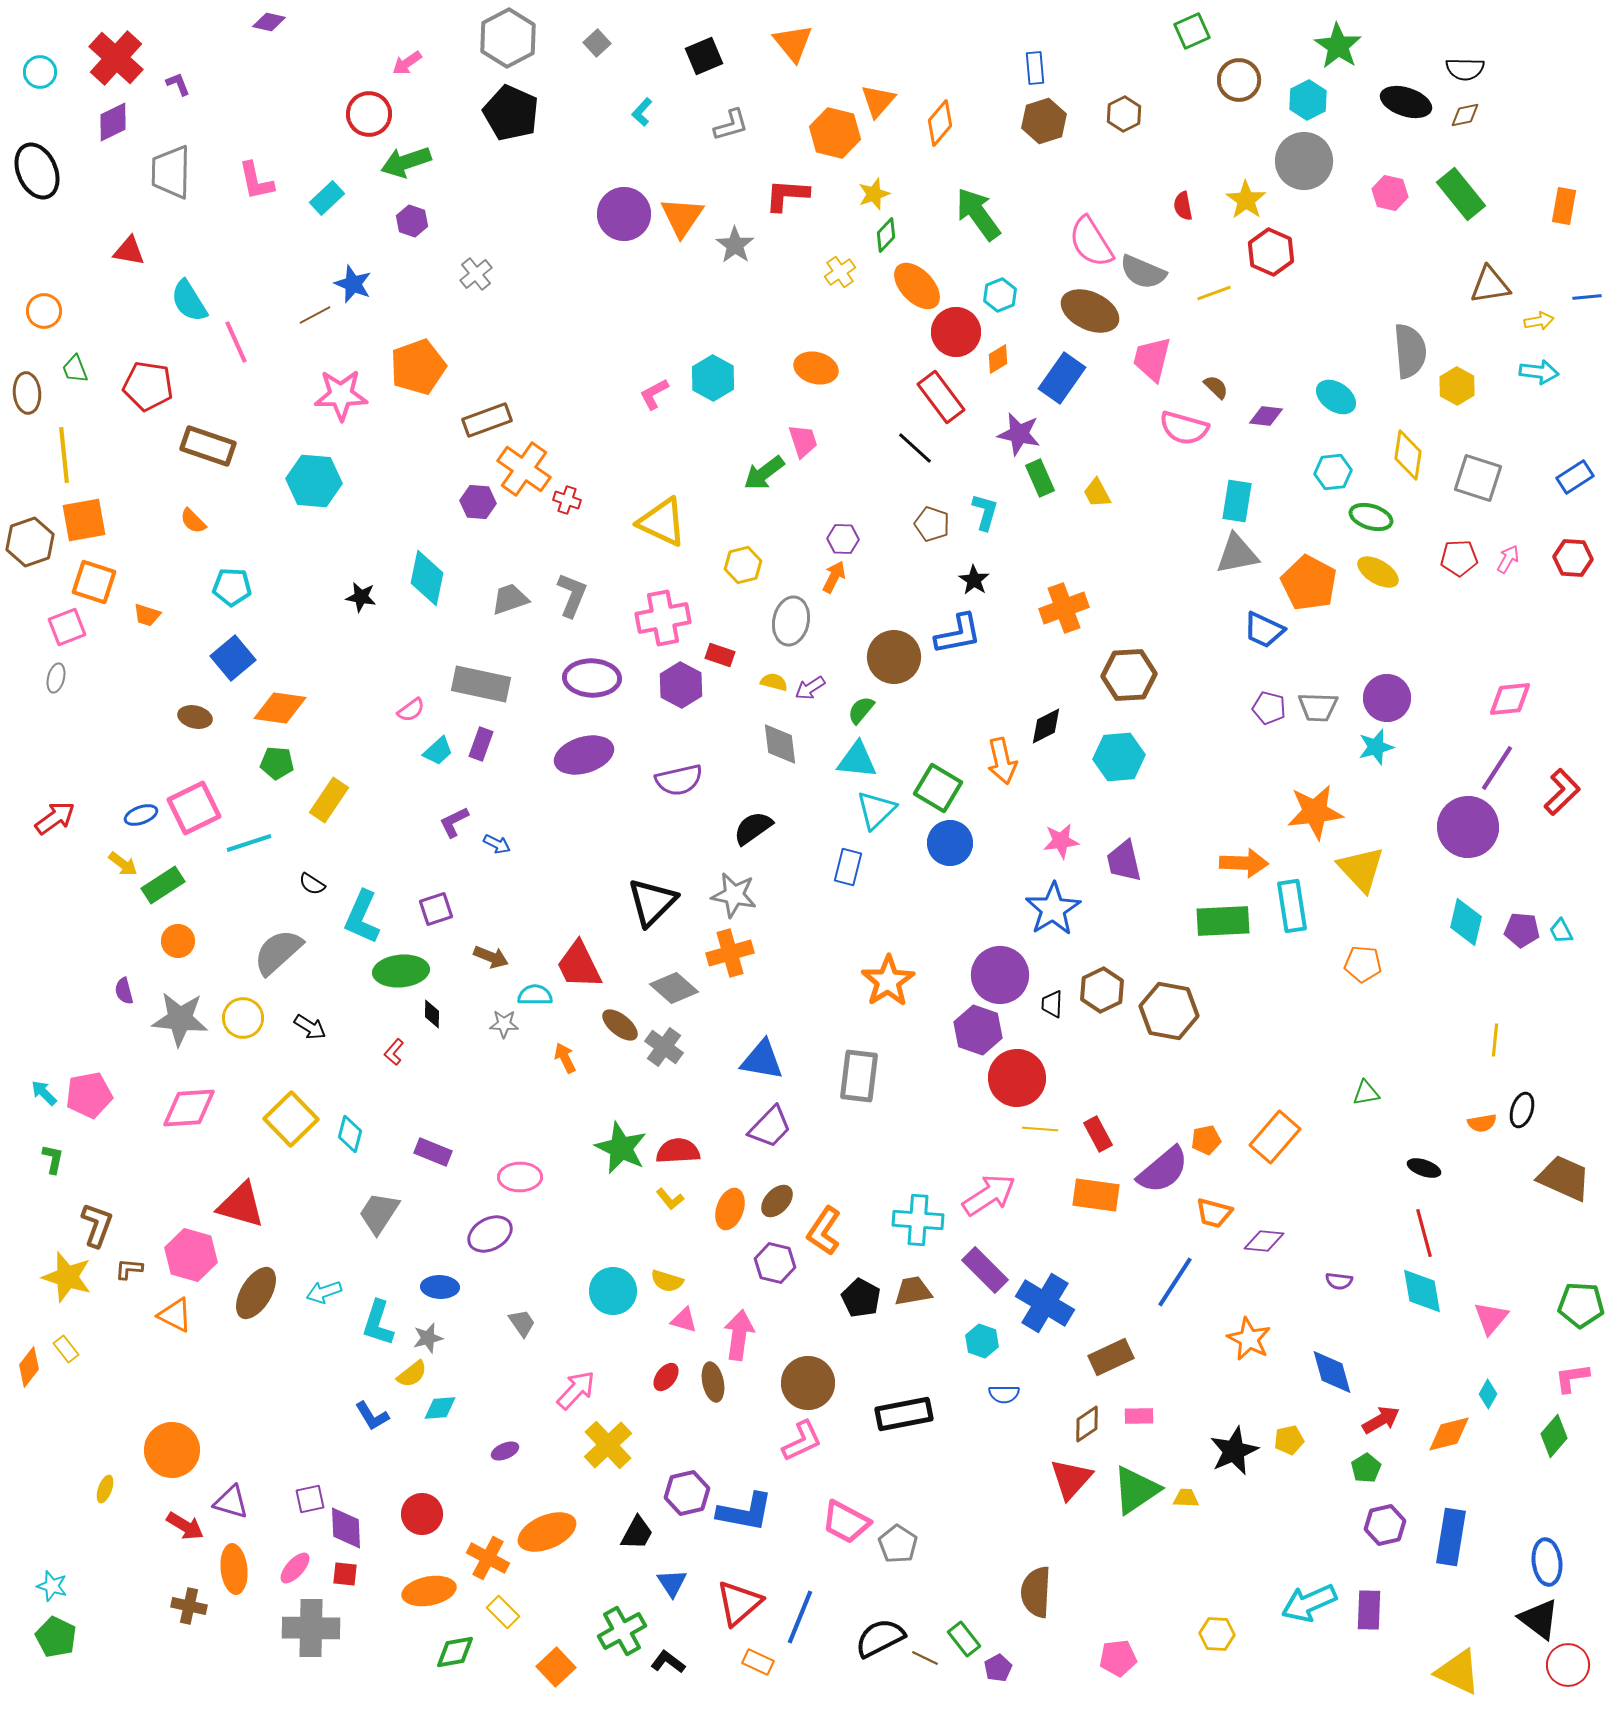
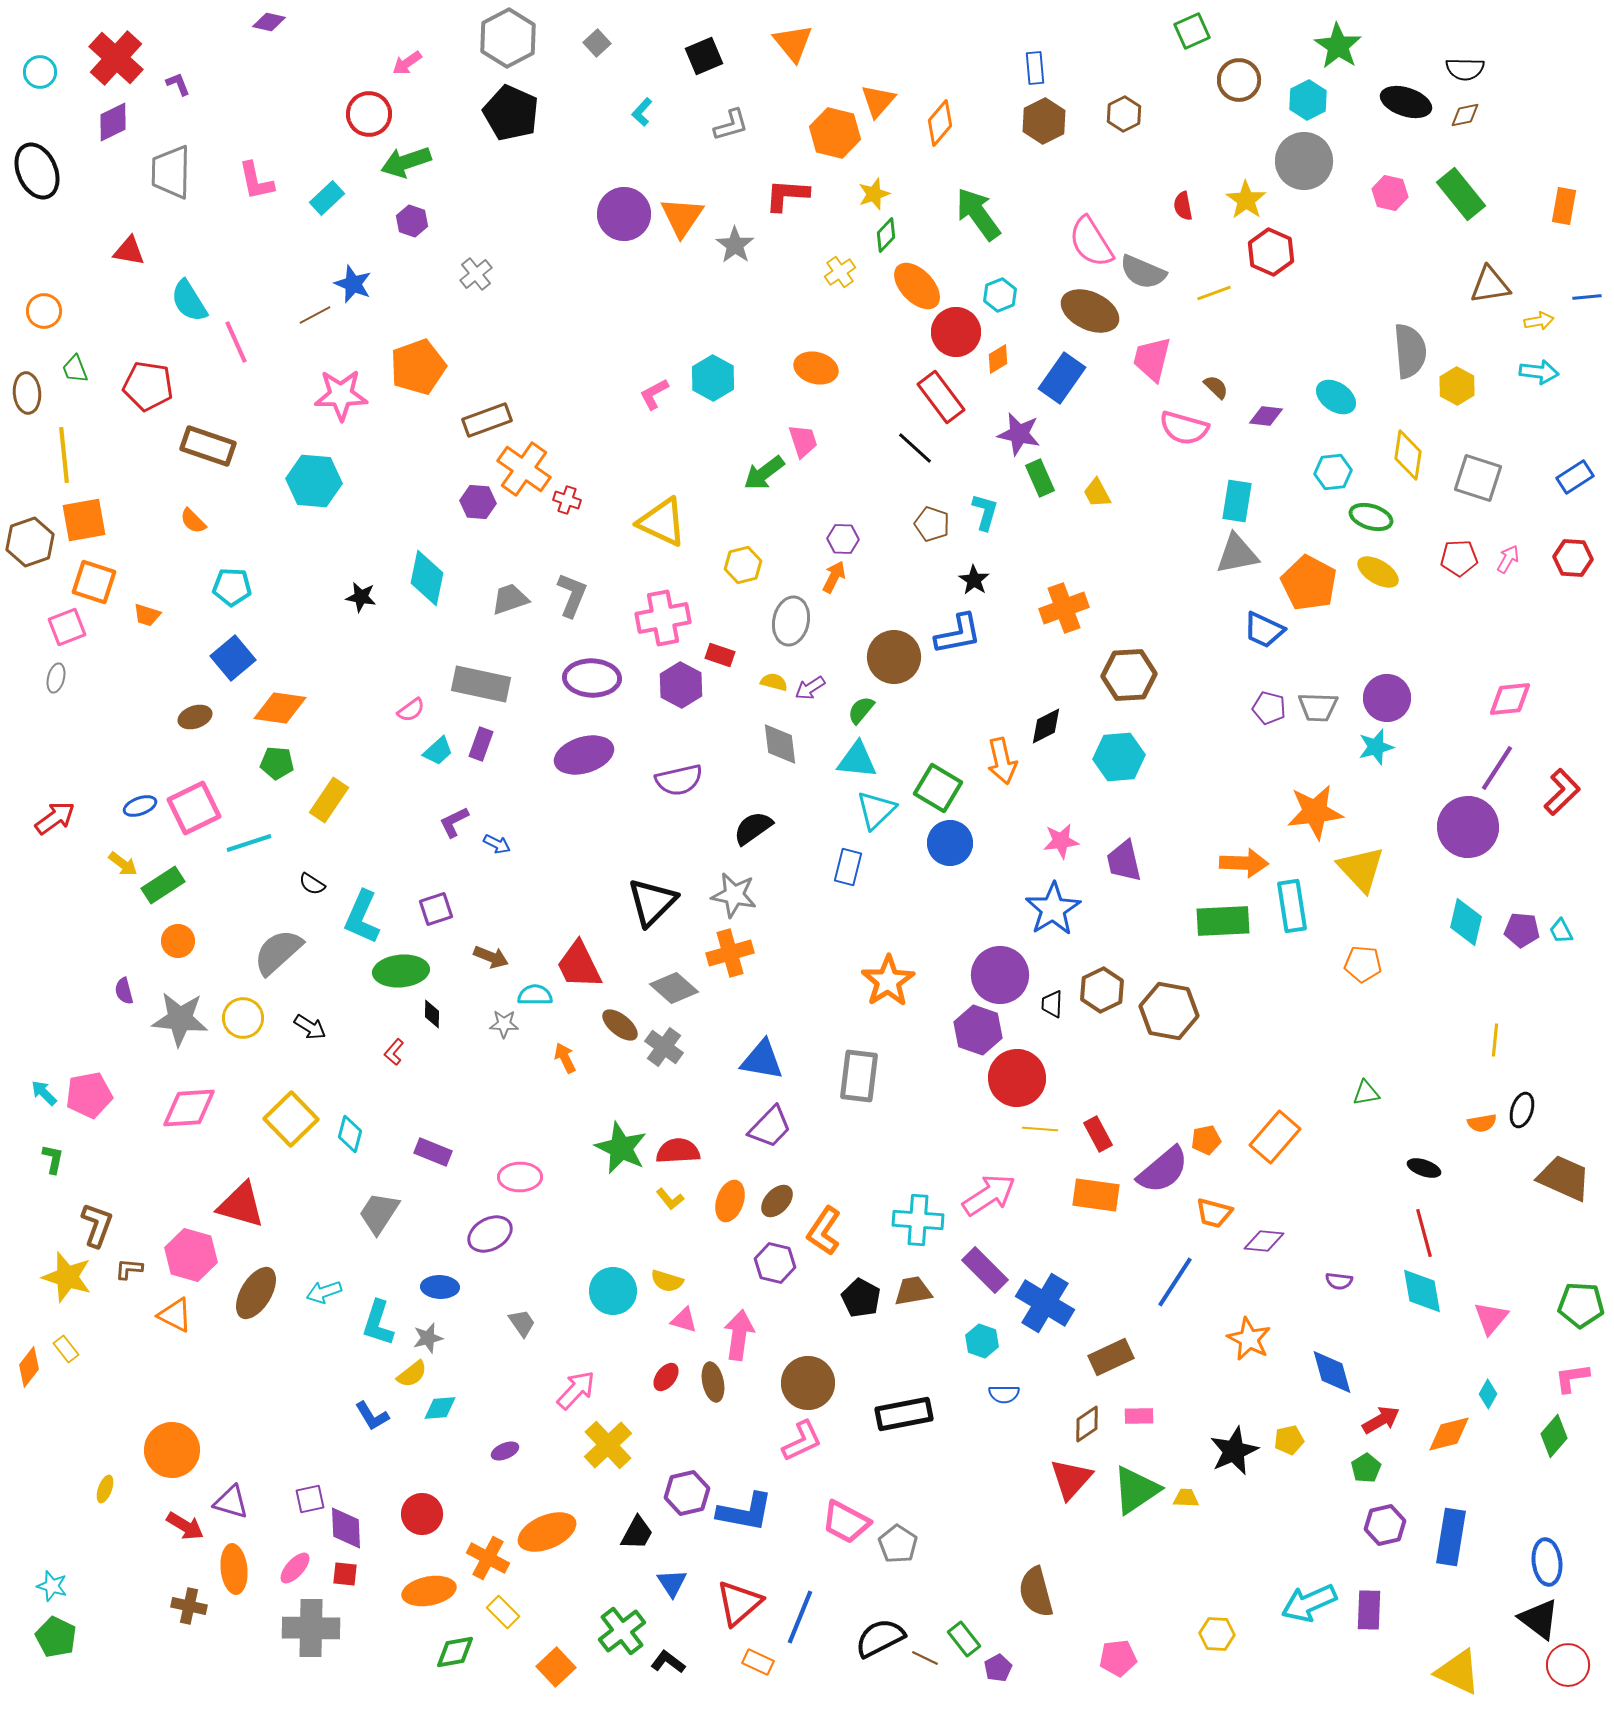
brown hexagon at (1044, 121): rotated 9 degrees counterclockwise
brown ellipse at (195, 717): rotated 32 degrees counterclockwise
blue ellipse at (141, 815): moved 1 px left, 9 px up
orange ellipse at (730, 1209): moved 8 px up
brown semicircle at (1036, 1592): rotated 18 degrees counterclockwise
green cross at (622, 1631): rotated 9 degrees counterclockwise
